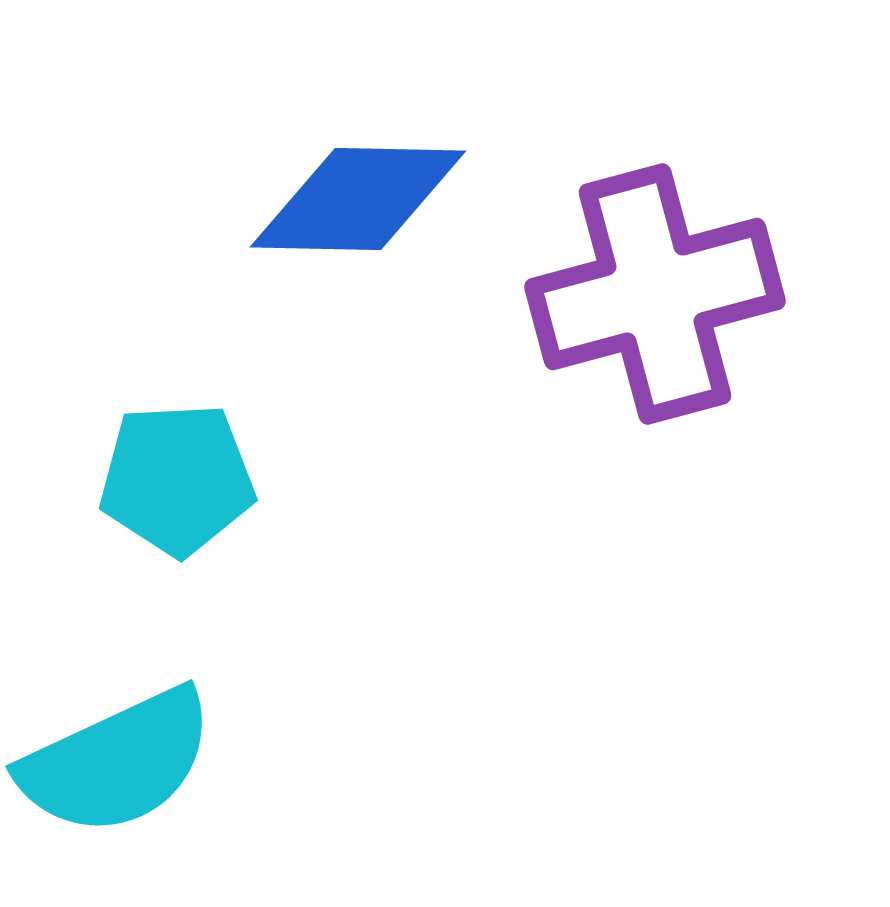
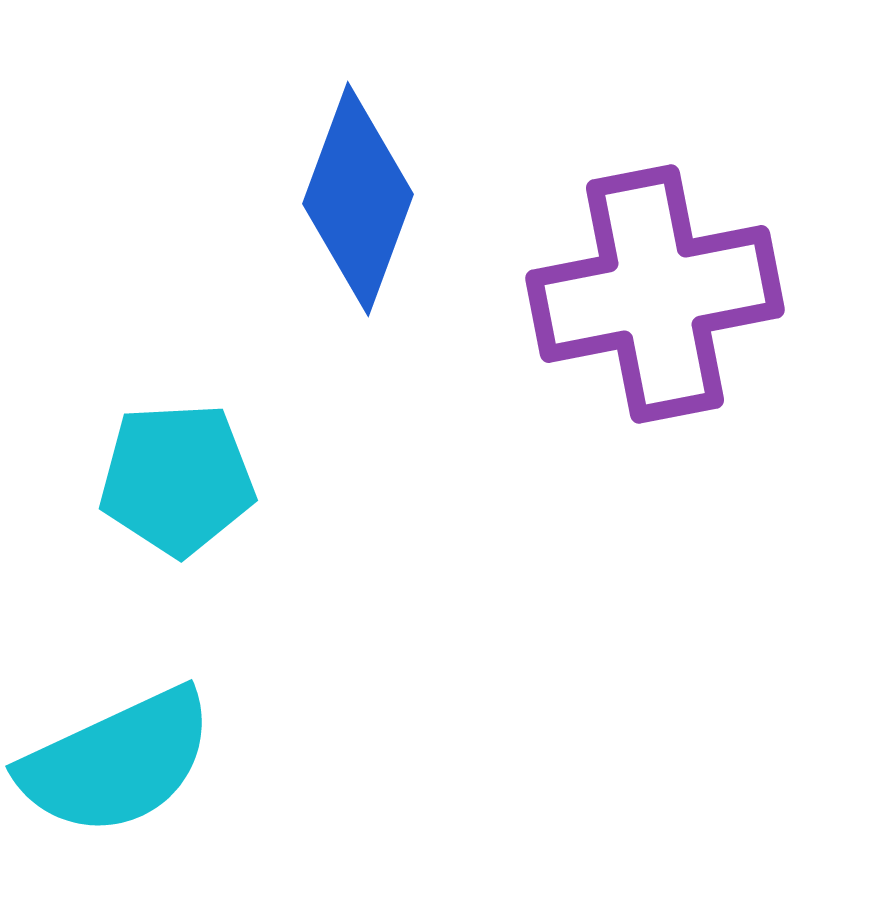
blue diamond: rotated 71 degrees counterclockwise
purple cross: rotated 4 degrees clockwise
